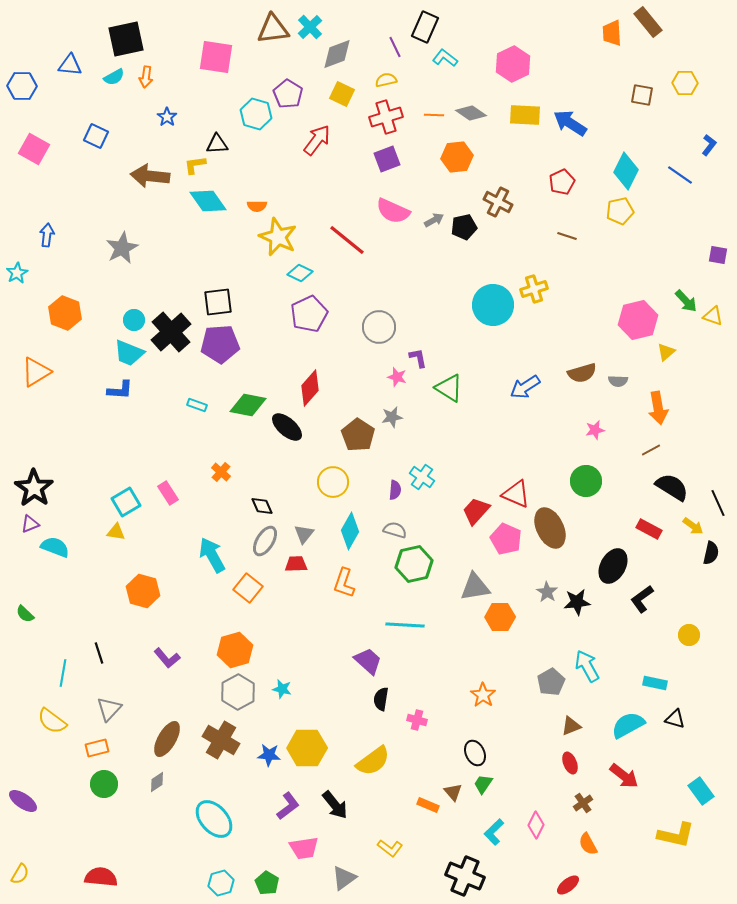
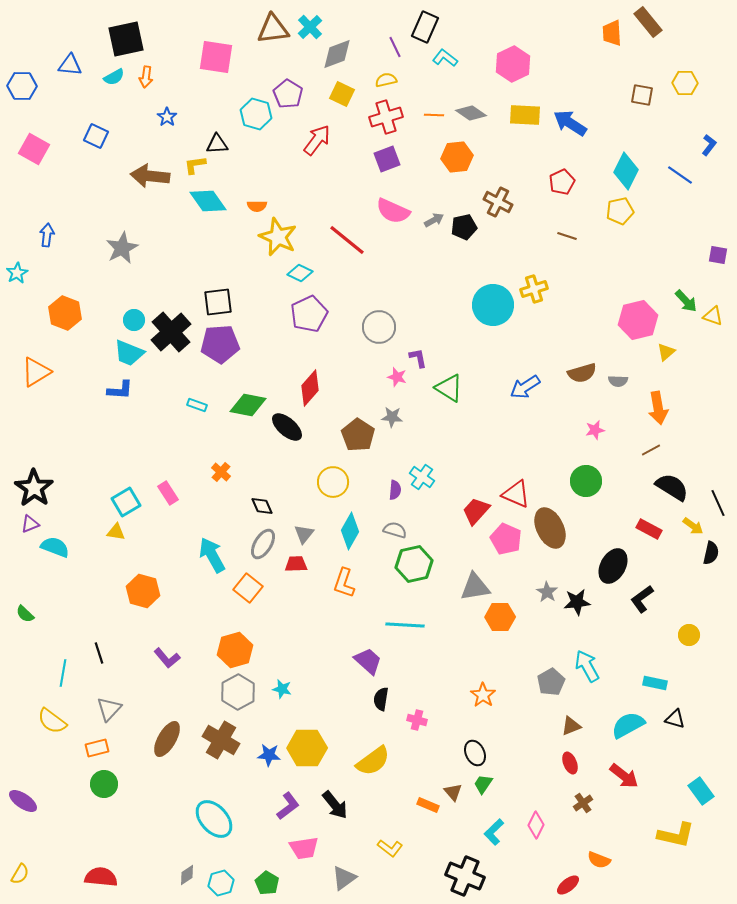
gray star at (392, 417): rotated 15 degrees clockwise
gray ellipse at (265, 541): moved 2 px left, 3 px down
gray diamond at (157, 782): moved 30 px right, 93 px down
orange semicircle at (588, 844): moved 11 px right, 16 px down; rotated 40 degrees counterclockwise
